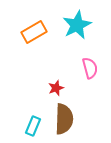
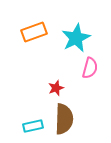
cyan star: moved 1 px left, 13 px down
orange rectangle: rotated 10 degrees clockwise
pink semicircle: rotated 30 degrees clockwise
cyan rectangle: rotated 54 degrees clockwise
